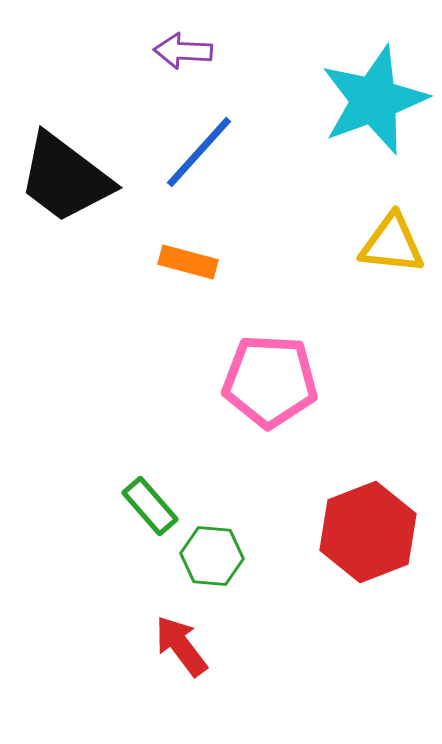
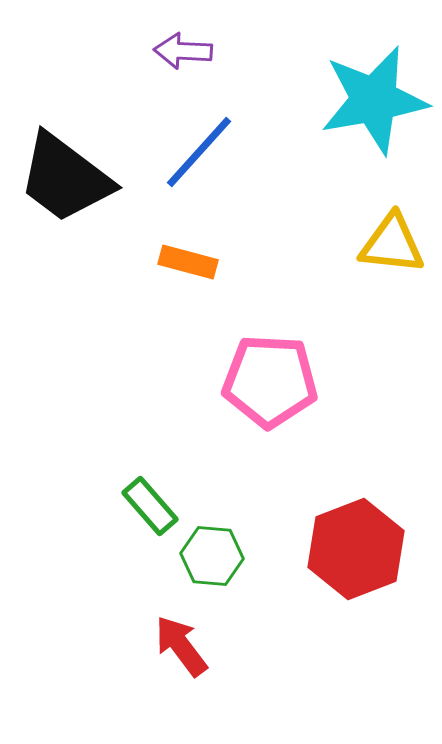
cyan star: rotated 10 degrees clockwise
red hexagon: moved 12 px left, 17 px down
